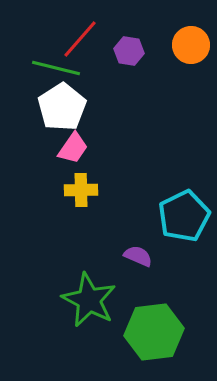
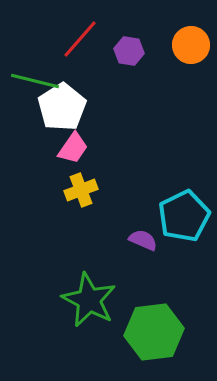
green line: moved 21 px left, 13 px down
yellow cross: rotated 20 degrees counterclockwise
purple semicircle: moved 5 px right, 16 px up
